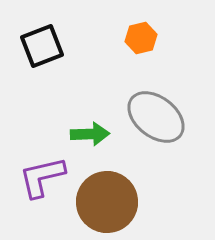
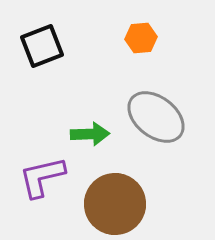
orange hexagon: rotated 8 degrees clockwise
brown circle: moved 8 px right, 2 px down
